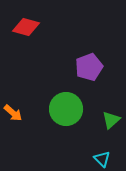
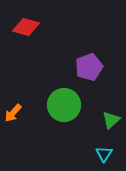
green circle: moved 2 px left, 4 px up
orange arrow: rotated 90 degrees clockwise
cyan triangle: moved 2 px right, 5 px up; rotated 18 degrees clockwise
